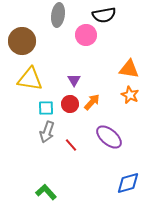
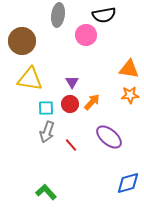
purple triangle: moved 2 px left, 2 px down
orange star: rotated 30 degrees counterclockwise
